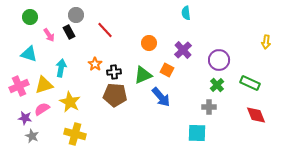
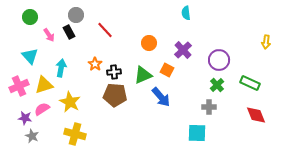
cyan triangle: moved 1 px right, 2 px down; rotated 30 degrees clockwise
